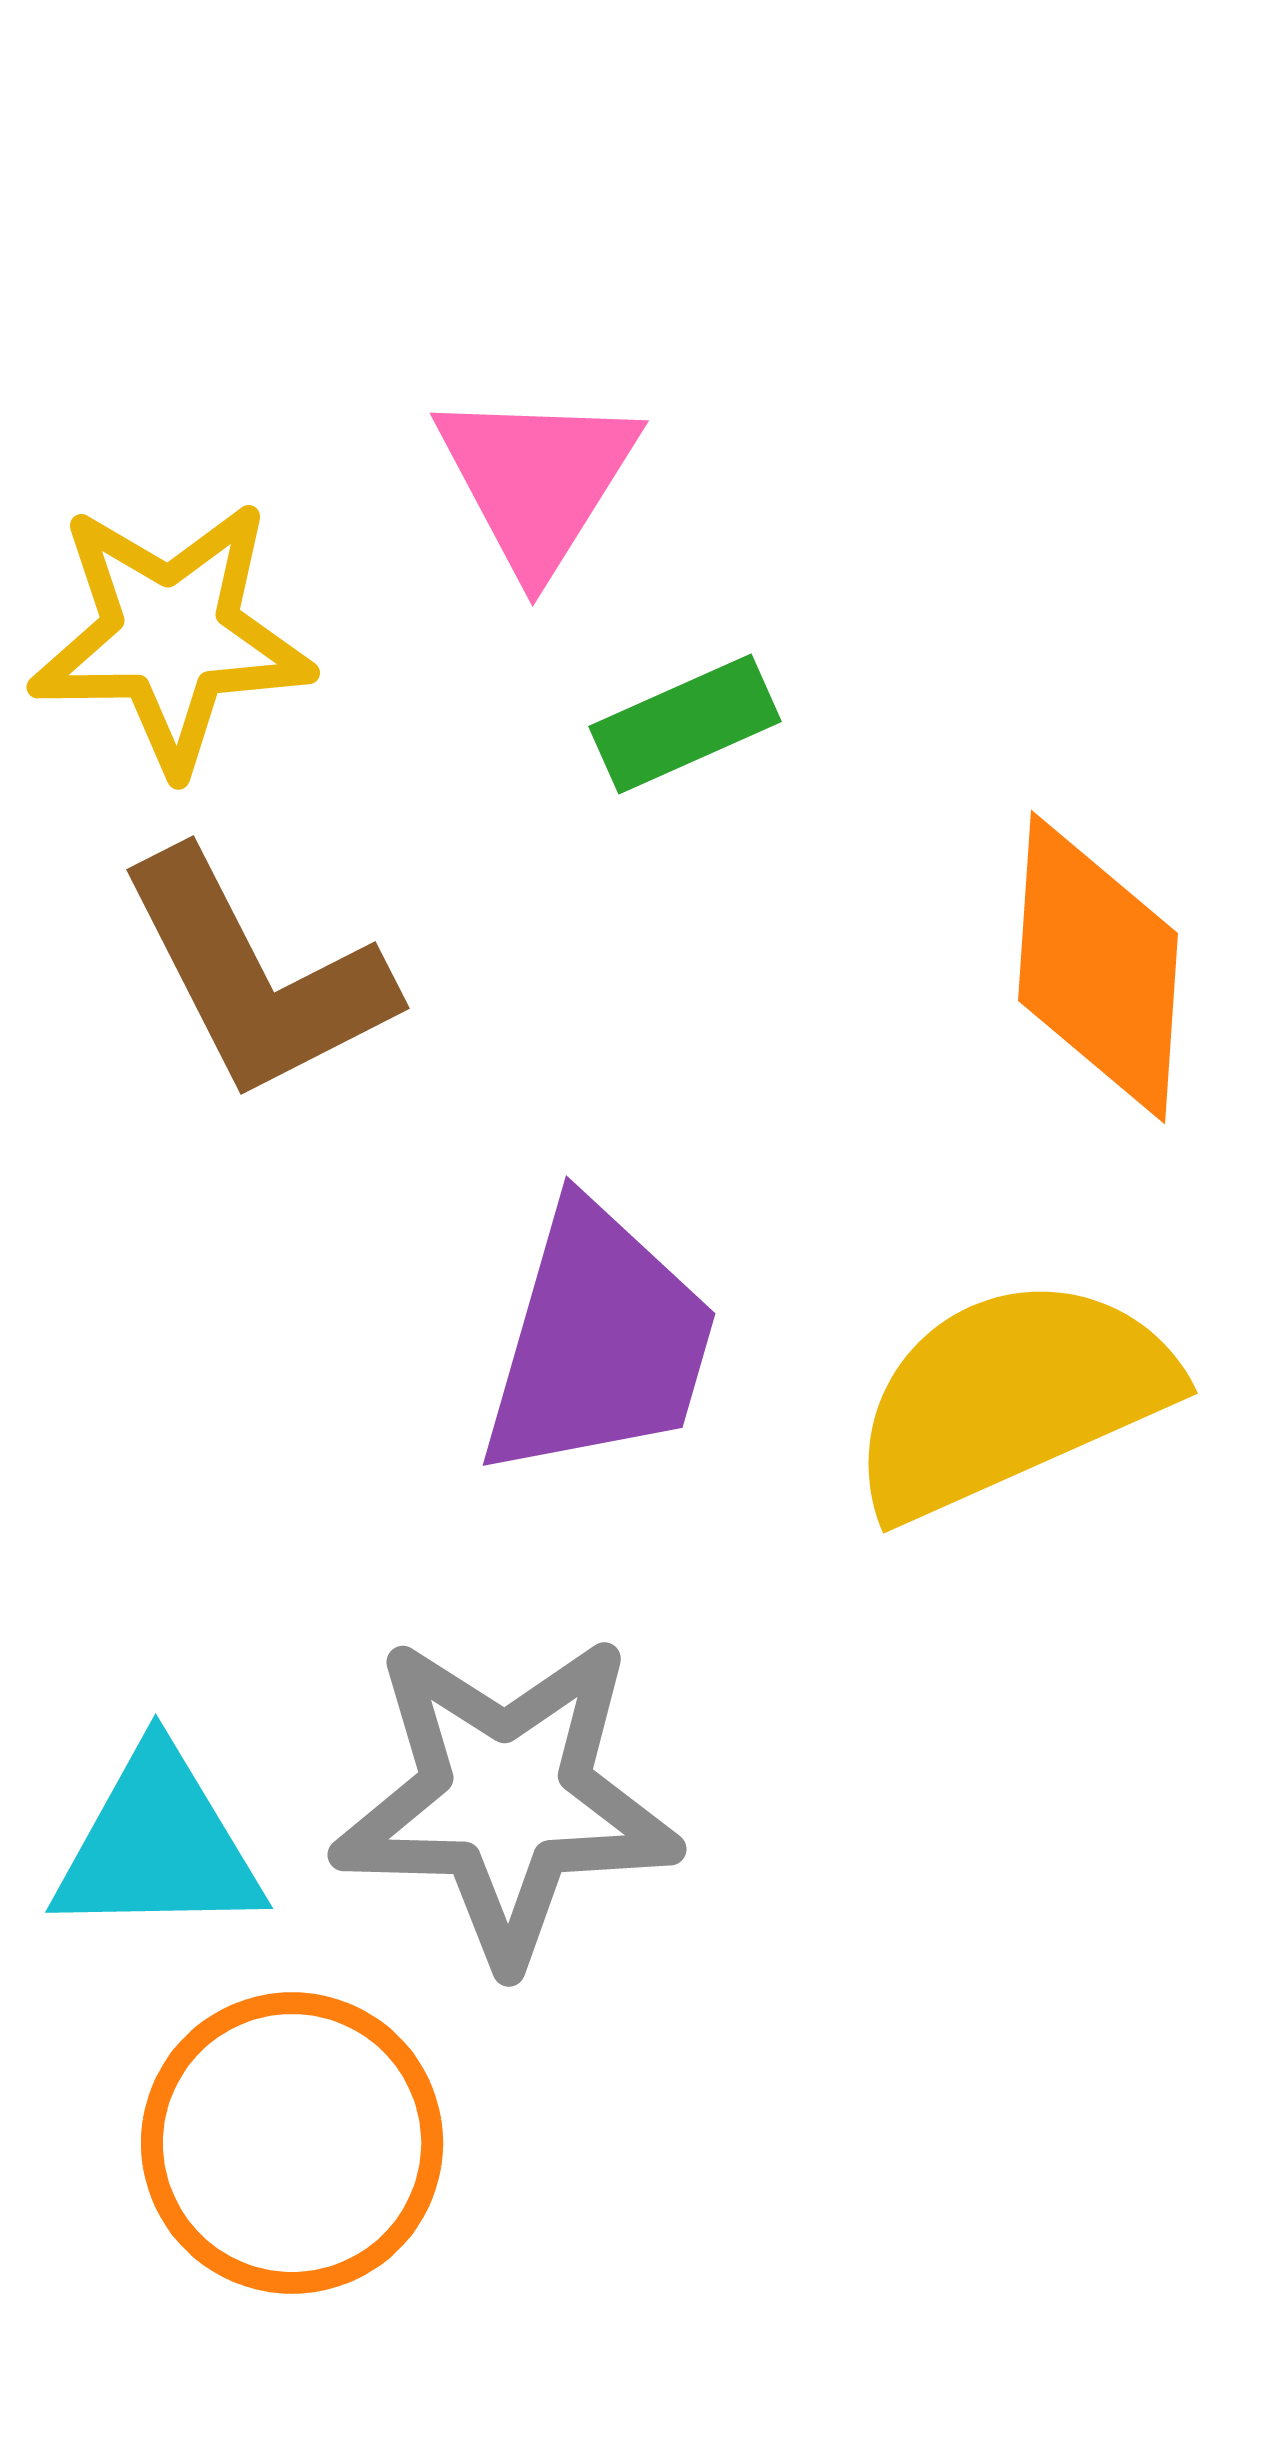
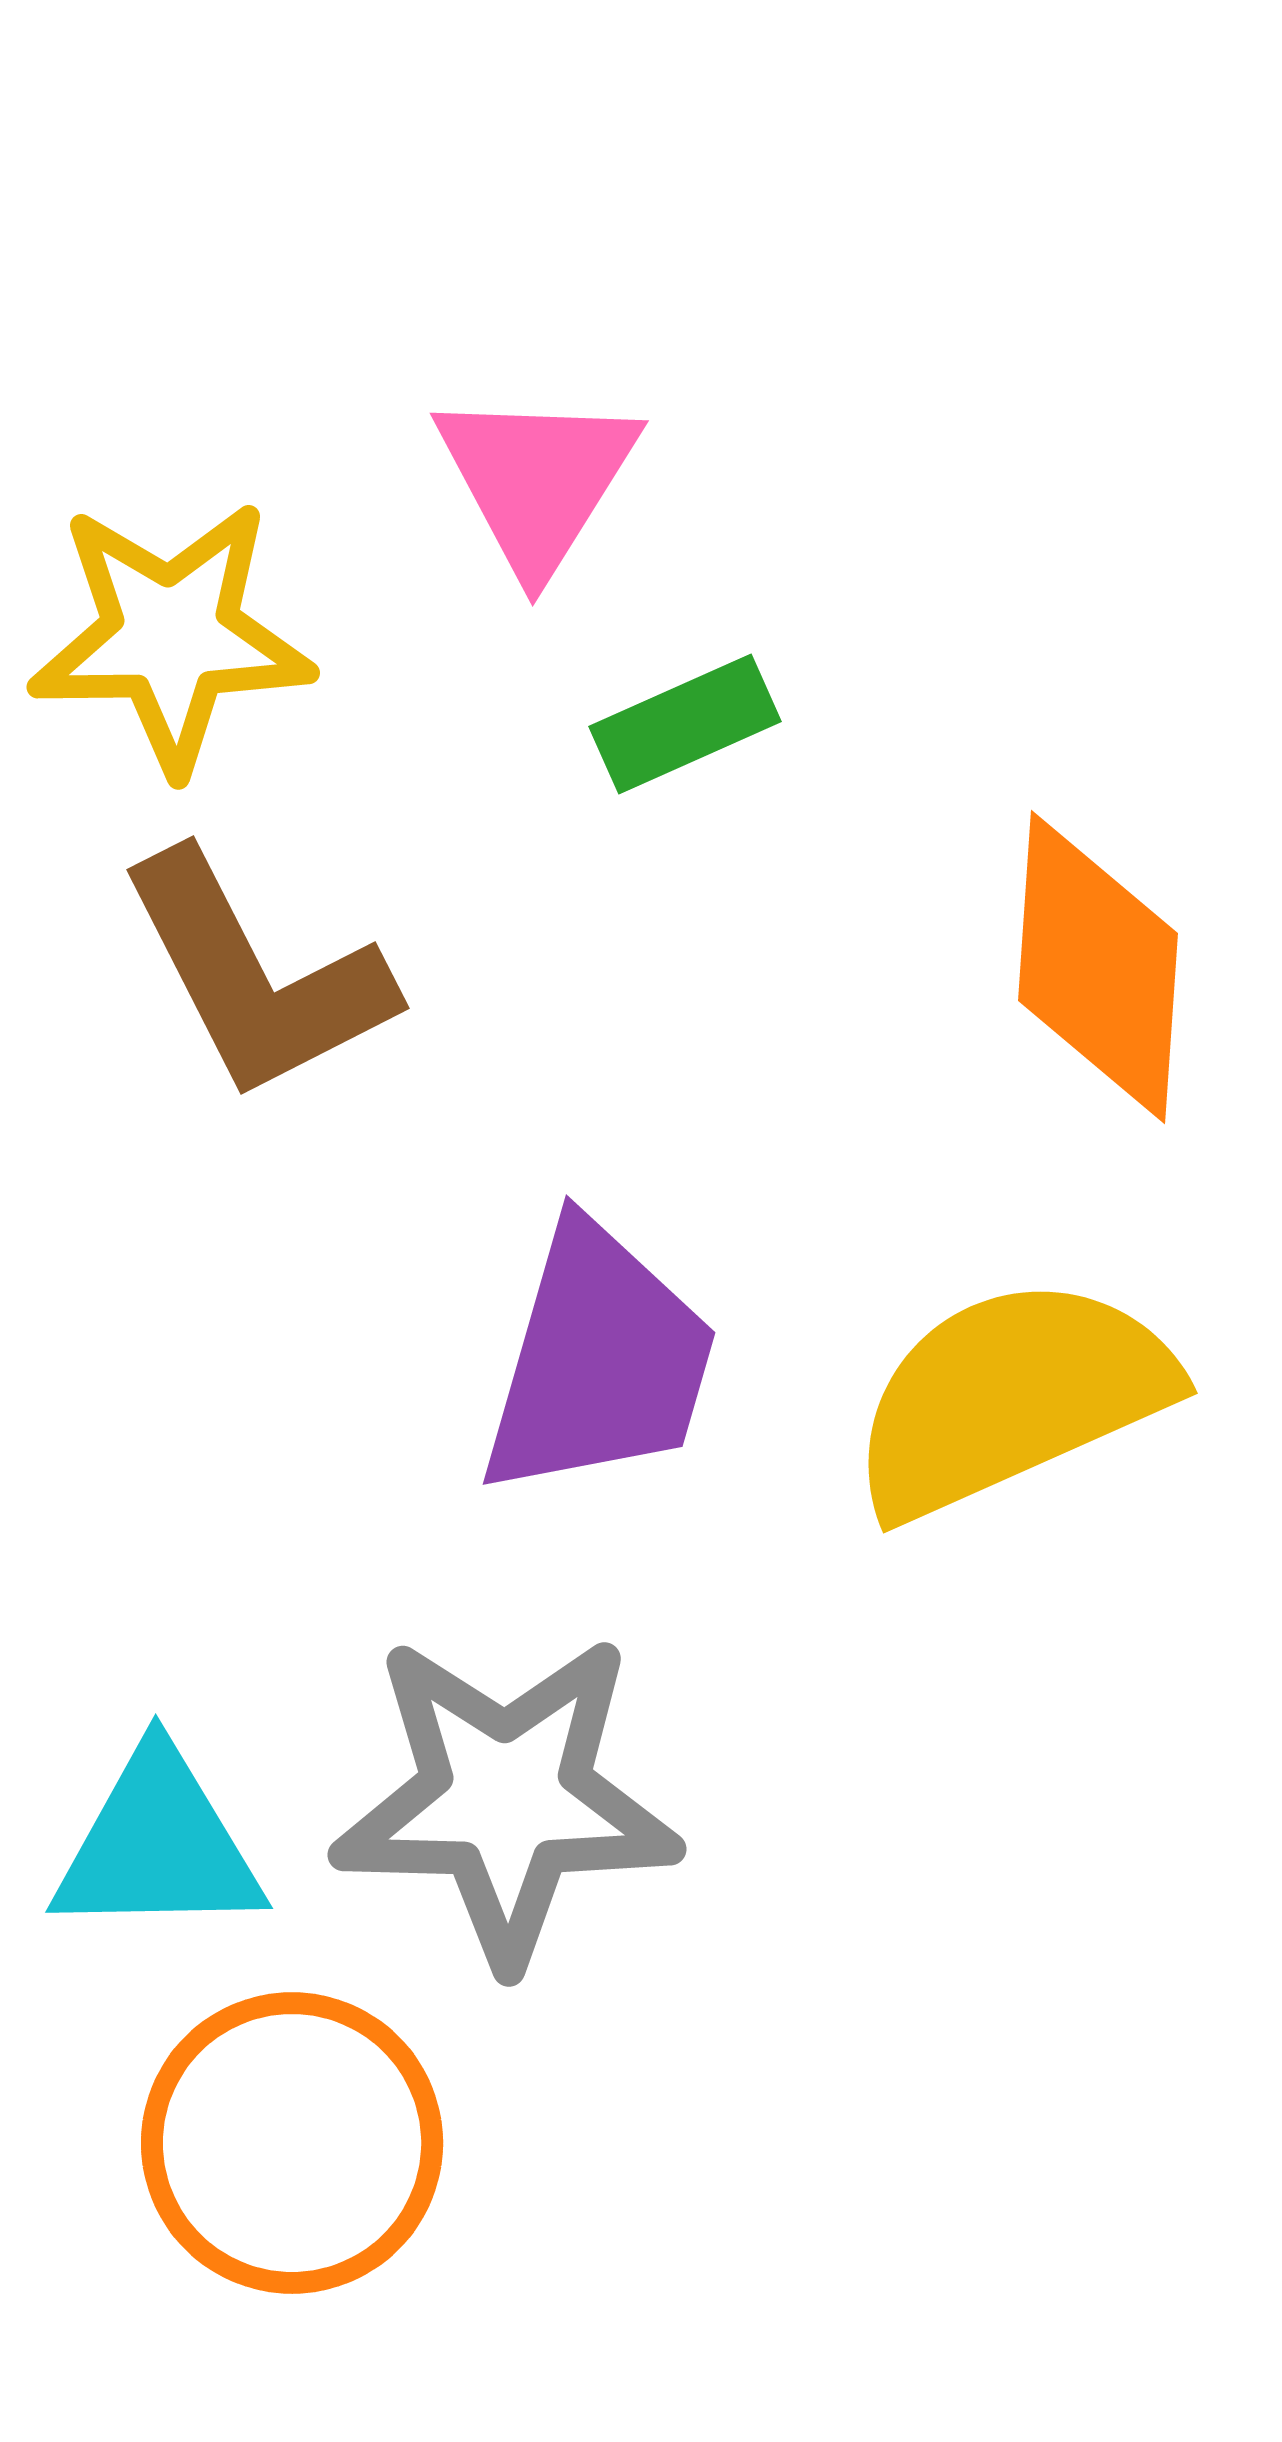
purple trapezoid: moved 19 px down
